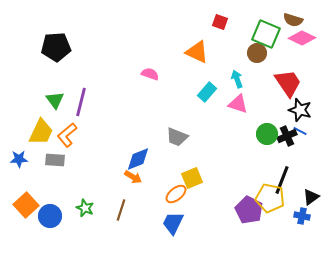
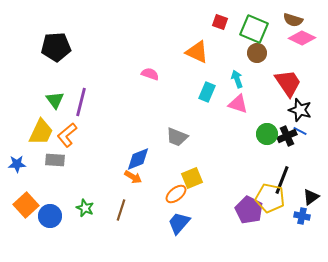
green square: moved 12 px left, 5 px up
cyan rectangle: rotated 18 degrees counterclockwise
blue star: moved 2 px left, 5 px down
blue trapezoid: moved 6 px right; rotated 15 degrees clockwise
